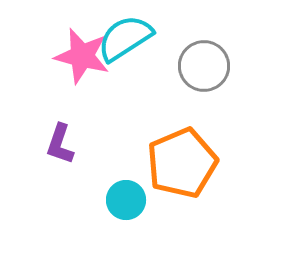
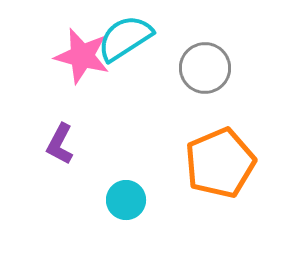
gray circle: moved 1 px right, 2 px down
purple L-shape: rotated 9 degrees clockwise
orange pentagon: moved 38 px right
